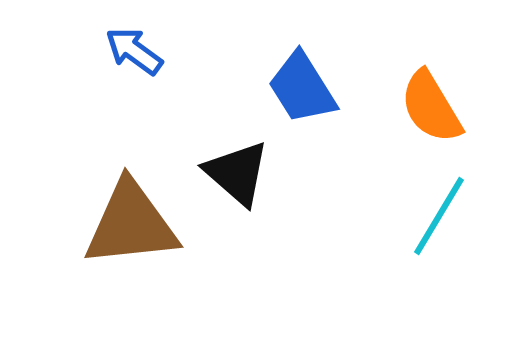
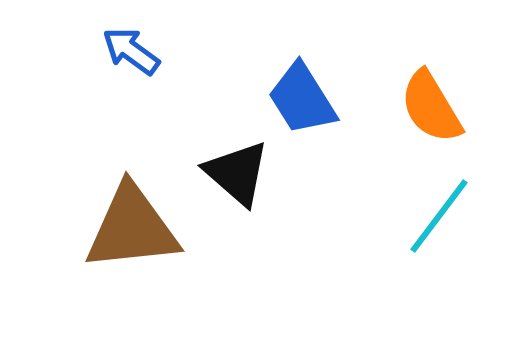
blue arrow: moved 3 px left
blue trapezoid: moved 11 px down
cyan line: rotated 6 degrees clockwise
brown triangle: moved 1 px right, 4 px down
